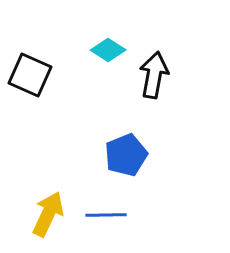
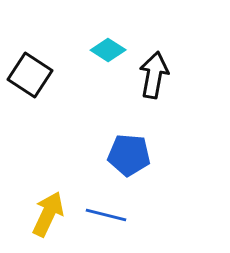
black square: rotated 9 degrees clockwise
blue pentagon: moved 3 px right; rotated 27 degrees clockwise
blue line: rotated 15 degrees clockwise
